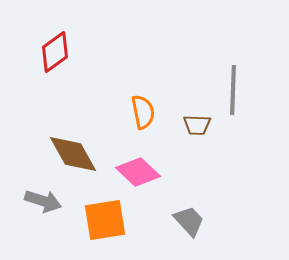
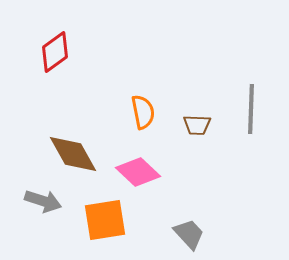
gray line: moved 18 px right, 19 px down
gray trapezoid: moved 13 px down
